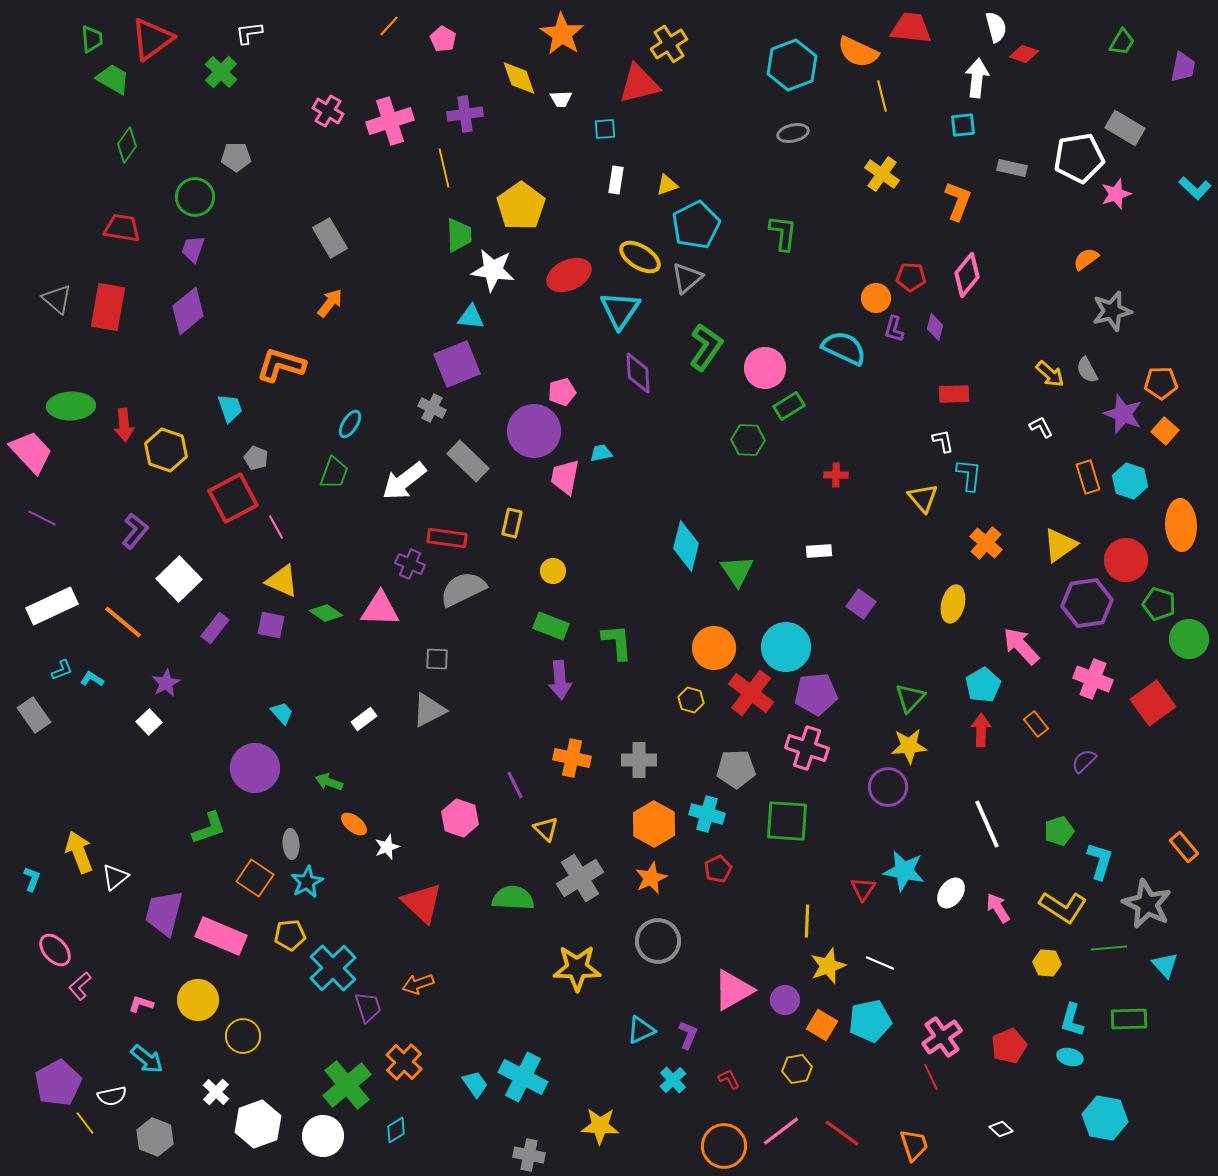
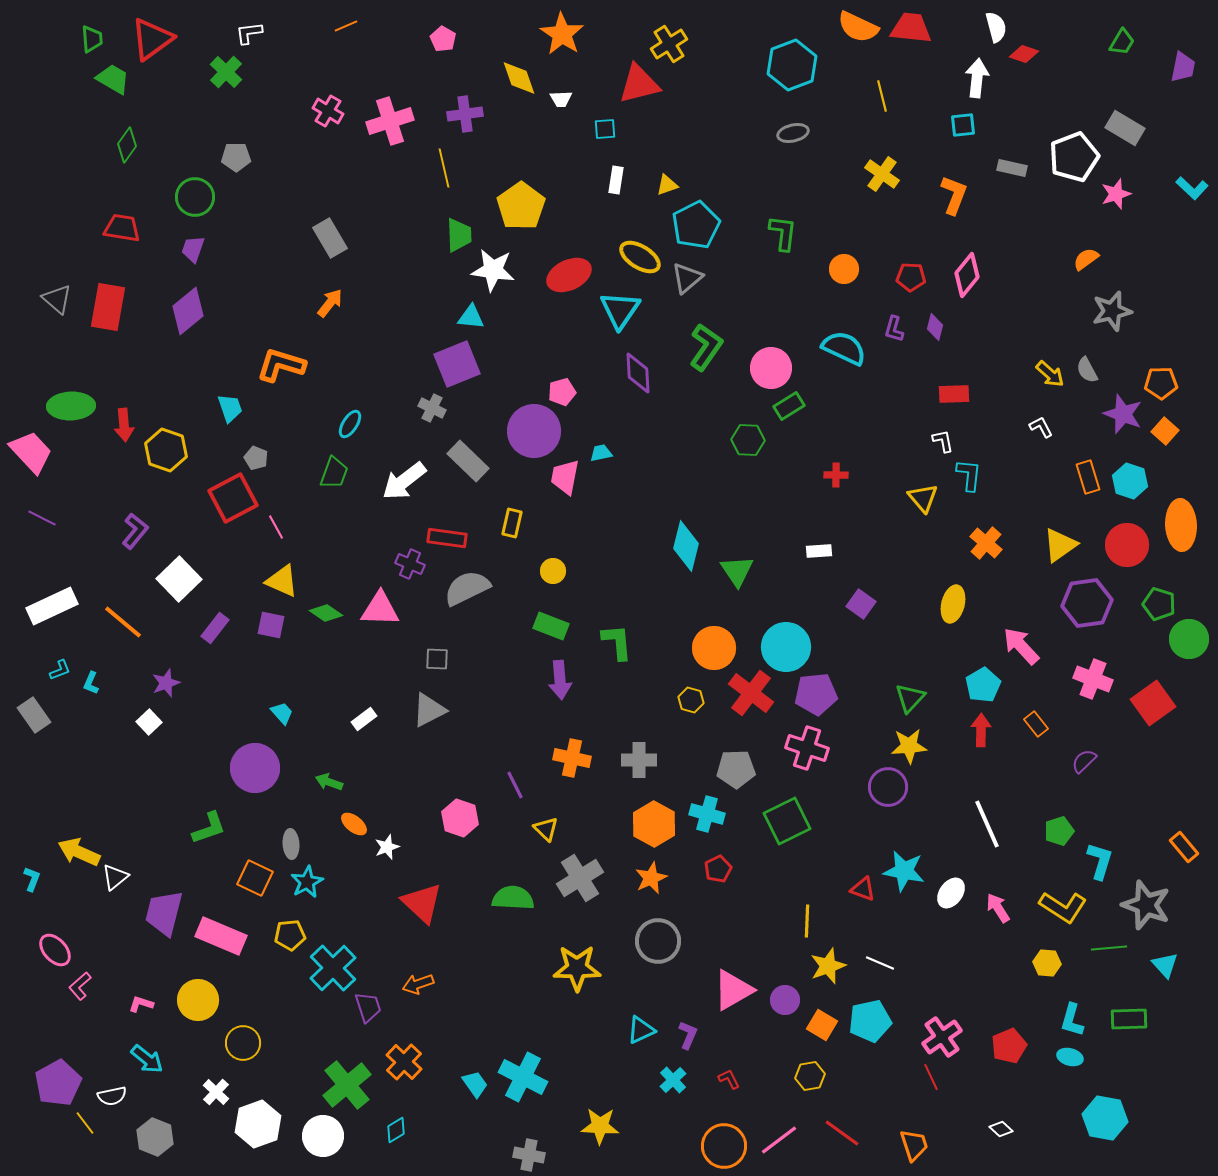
orange line at (389, 26): moved 43 px left; rotated 25 degrees clockwise
orange semicircle at (858, 52): moved 25 px up
green cross at (221, 72): moved 5 px right
white pentagon at (1079, 158): moved 5 px left, 1 px up; rotated 12 degrees counterclockwise
cyan L-shape at (1195, 188): moved 3 px left
orange L-shape at (958, 201): moved 4 px left, 6 px up
orange circle at (876, 298): moved 32 px left, 29 px up
pink circle at (765, 368): moved 6 px right
red circle at (1126, 560): moved 1 px right, 15 px up
gray semicircle at (463, 589): moved 4 px right, 1 px up
cyan L-shape at (62, 670): moved 2 px left
cyan L-shape at (92, 679): moved 1 px left, 4 px down; rotated 100 degrees counterclockwise
purple star at (166, 683): rotated 8 degrees clockwise
green square at (787, 821): rotated 30 degrees counterclockwise
yellow arrow at (79, 852): rotated 45 degrees counterclockwise
orange square at (255, 878): rotated 9 degrees counterclockwise
red triangle at (863, 889): rotated 44 degrees counterclockwise
gray star at (1147, 904): moved 1 px left, 1 px down; rotated 6 degrees counterclockwise
yellow circle at (243, 1036): moved 7 px down
yellow hexagon at (797, 1069): moved 13 px right, 7 px down
pink line at (781, 1131): moved 2 px left, 9 px down
